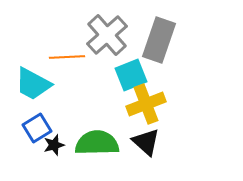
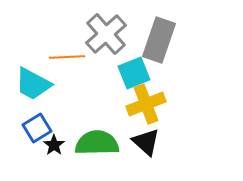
gray cross: moved 1 px left, 1 px up
cyan square: moved 3 px right, 2 px up
black star: rotated 20 degrees counterclockwise
